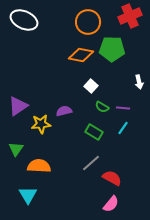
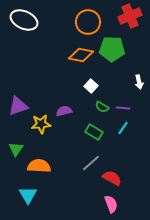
purple triangle: rotated 15 degrees clockwise
pink semicircle: rotated 60 degrees counterclockwise
